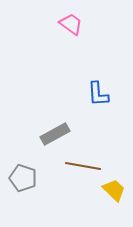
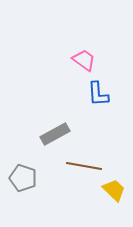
pink trapezoid: moved 13 px right, 36 px down
brown line: moved 1 px right
